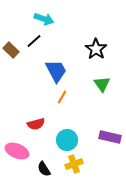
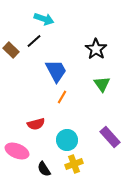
purple rectangle: rotated 35 degrees clockwise
